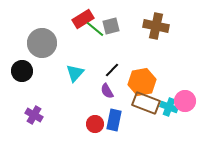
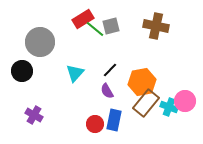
gray circle: moved 2 px left, 1 px up
black line: moved 2 px left
brown rectangle: rotated 72 degrees counterclockwise
